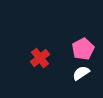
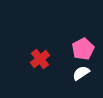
red cross: moved 1 px down
